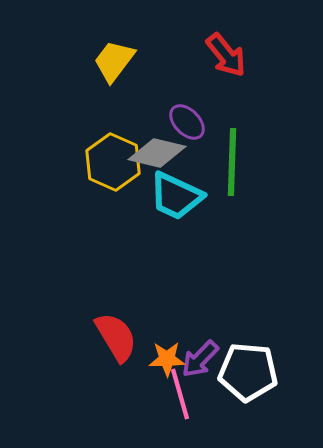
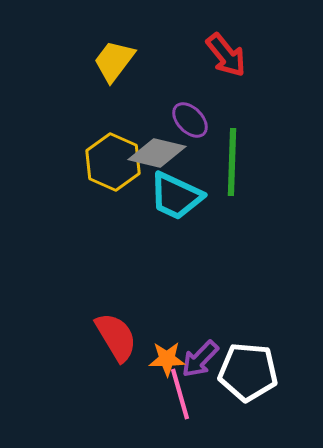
purple ellipse: moved 3 px right, 2 px up
